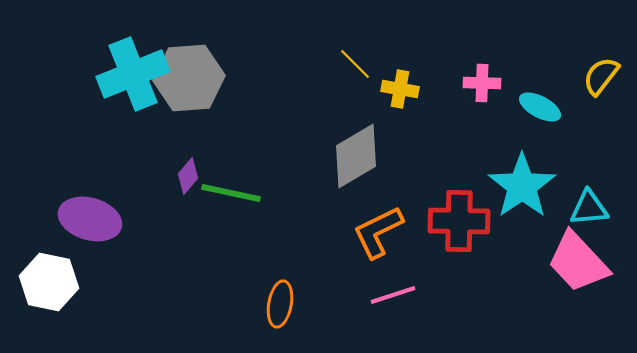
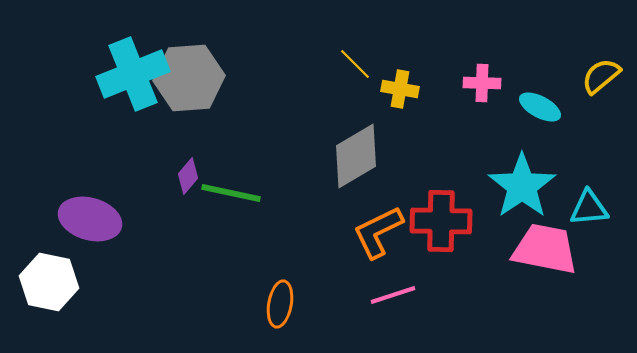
yellow semicircle: rotated 12 degrees clockwise
red cross: moved 18 px left
pink trapezoid: moved 33 px left, 13 px up; rotated 144 degrees clockwise
